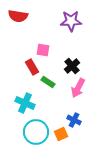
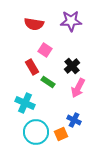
red semicircle: moved 16 px right, 8 px down
pink square: moved 2 px right; rotated 24 degrees clockwise
